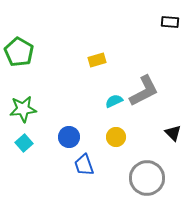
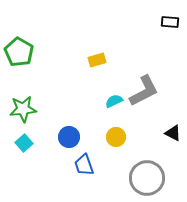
black triangle: rotated 18 degrees counterclockwise
